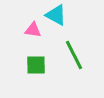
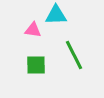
cyan triangle: rotated 30 degrees counterclockwise
